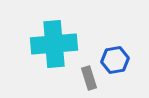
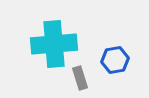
gray rectangle: moved 9 px left
